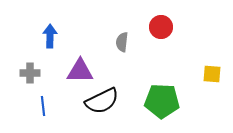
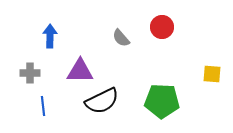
red circle: moved 1 px right
gray semicircle: moved 1 px left, 4 px up; rotated 48 degrees counterclockwise
